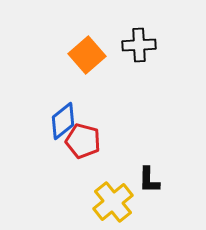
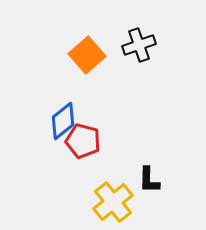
black cross: rotated 16 degrees counterclockwise
